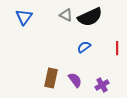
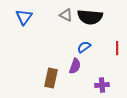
black semicircle: rotated 30 degrees clockwise
purple semicircle: moved 14 px up; rotated 56 degrees clockwise
purple cross: rotated 24 degrees clockwise
